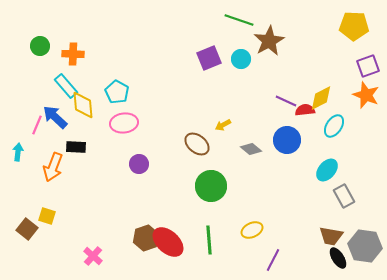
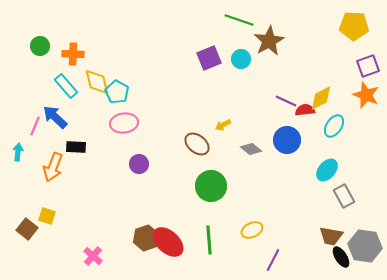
yellow diamond at (83, 105): moved 14 px right, 23 px up; rotated 8 degrees counterclockwise
pink line at (37, 125): moved 2 px left, 1 px down
black ellipse at (338, 258): moved 3 px right, 1 px up
